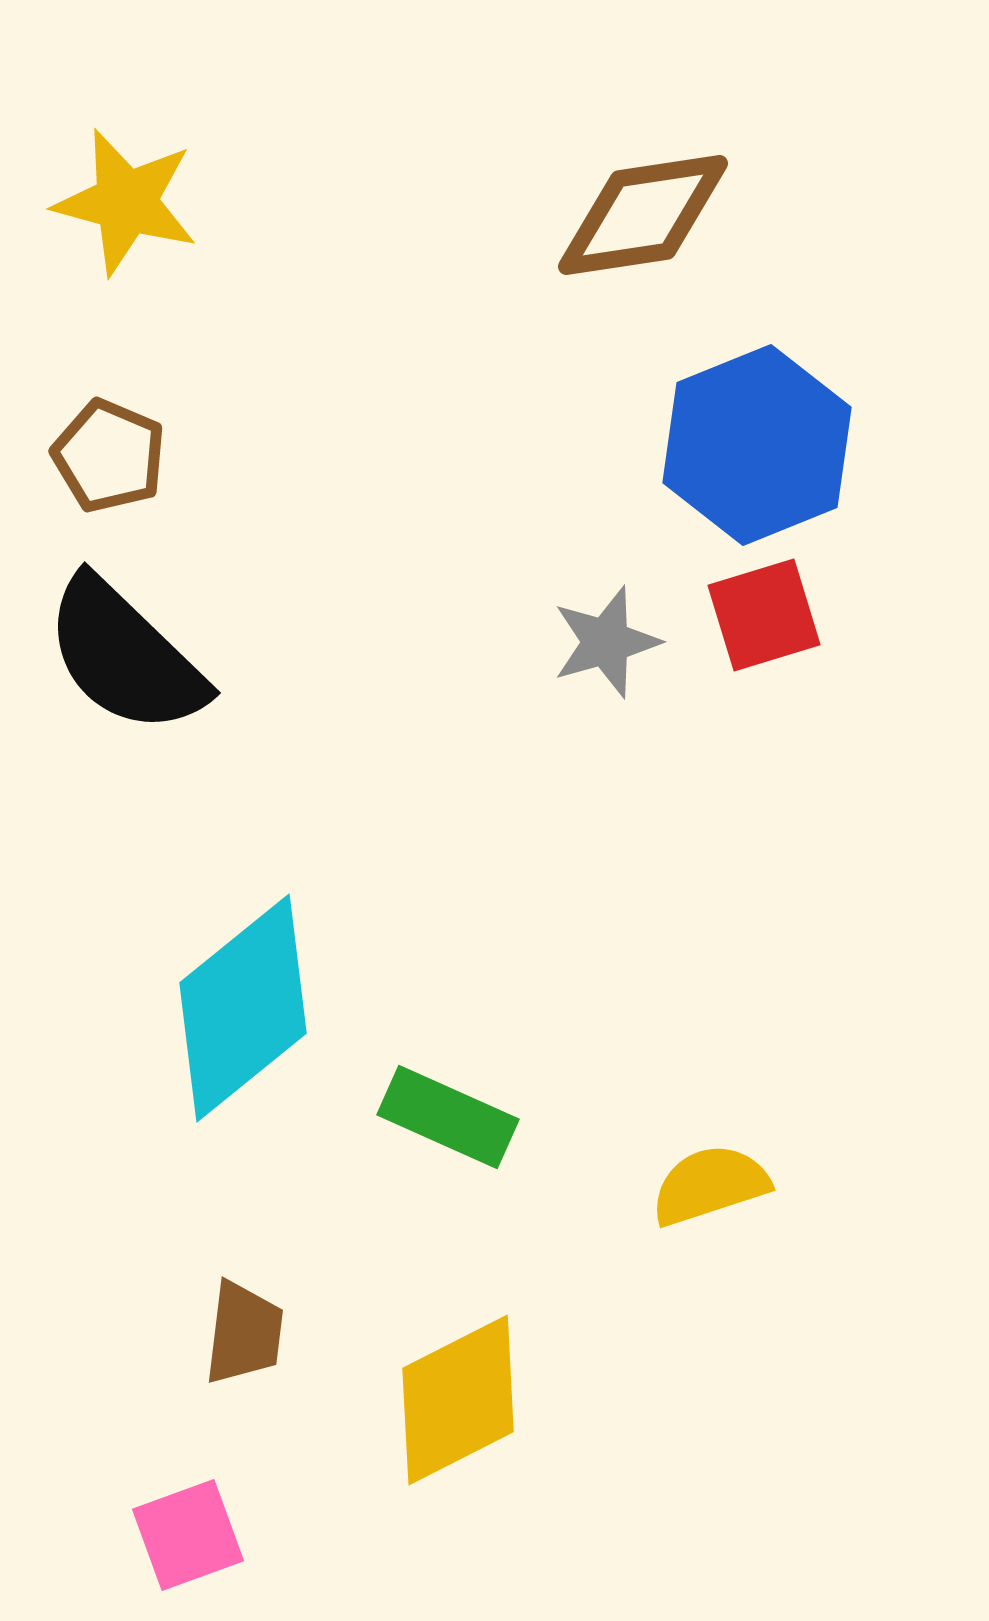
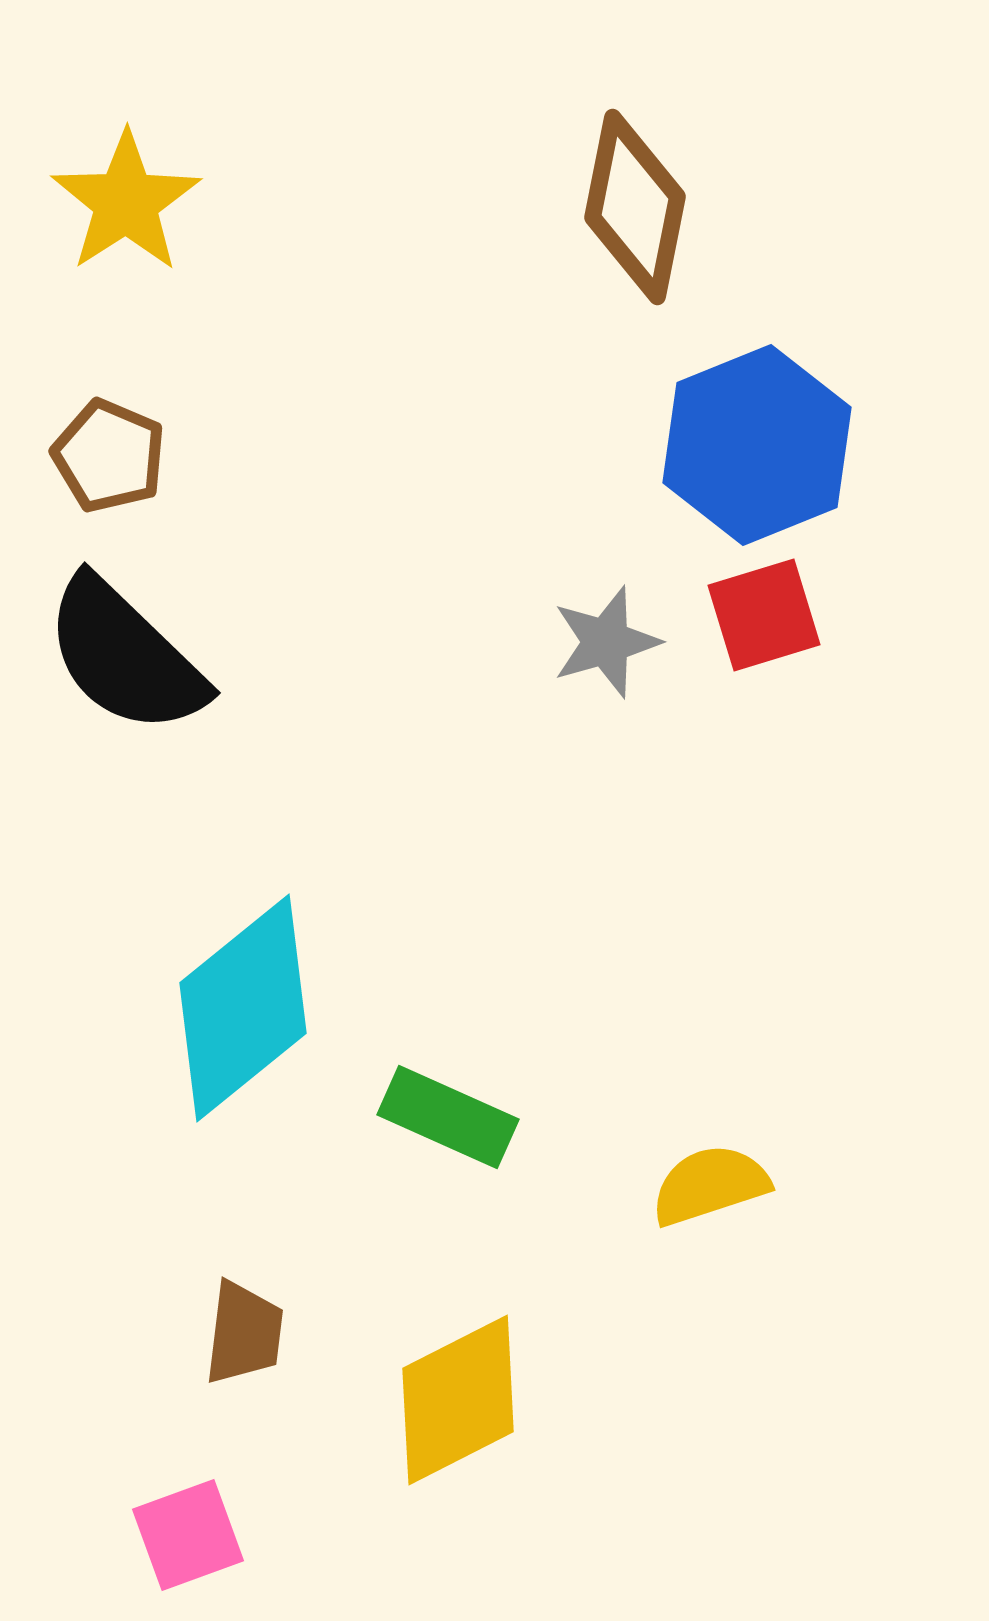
yellow star: rotated 24 degrees clockwise
brown diamond: moved 8 px left, 8 px up; rotated 70 degrees counterclockwise
